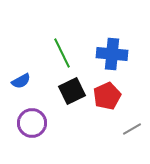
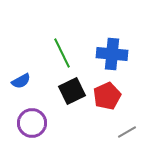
gray line: moved 5 px left, 3 px down
